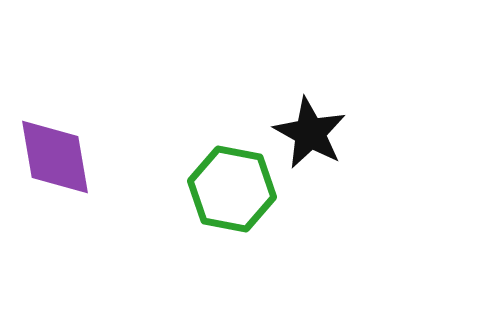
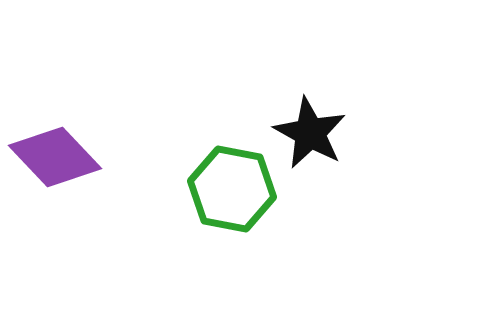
purple diamond: rotated 34 degrees counterclockwise
